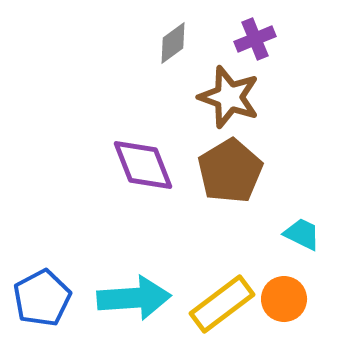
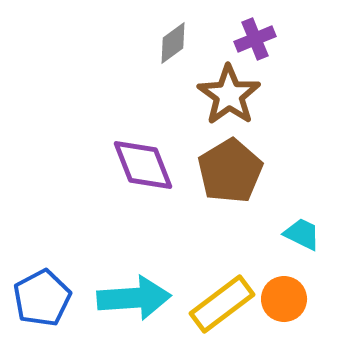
brown star: moved 2 px up; rotated 16 degrees clockwise
